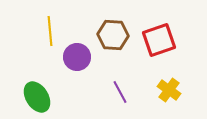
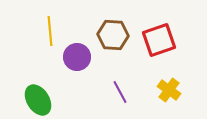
green ellipse: moved 1 px right, 3 px down
